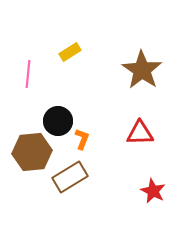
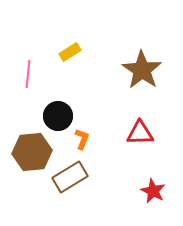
black circle: moved 5 px up
